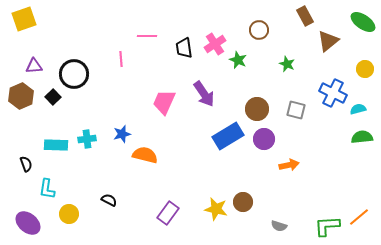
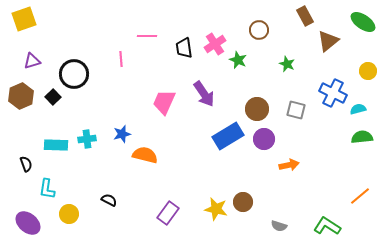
purple triangle at (34, 66): moved 2 px left, 5 px up; rotated 12 degrees counterclockwise
yellow circle at (365, 69): moved 3 px right, 2 px down
orange line at (359, 217): moved 1 px right, 21 px up
green L-shape at (327, 226): rotated 36 degrees clockwise
